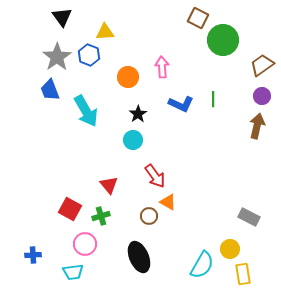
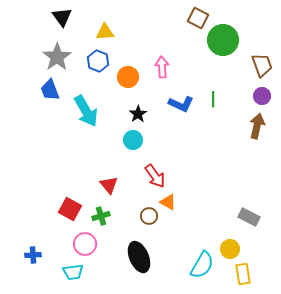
blue hexagon: moved 9 px right, 6 px down
brown trapezoid: rotated 105 degrees clockwise
